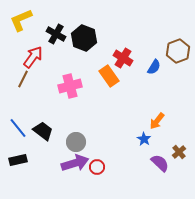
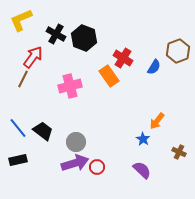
blue star: moved 1 px left
brown cross: rotated 24 degrees counterclockwise
purple semicircle: moved 18 px left, 7 px down
